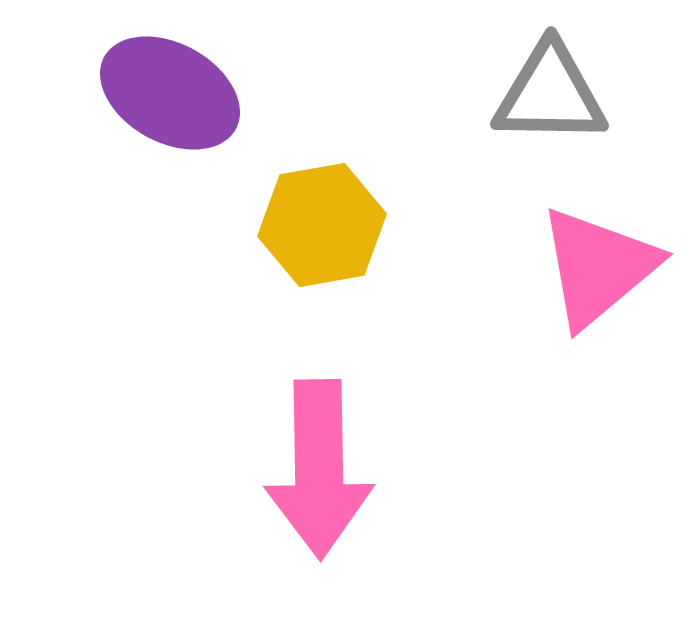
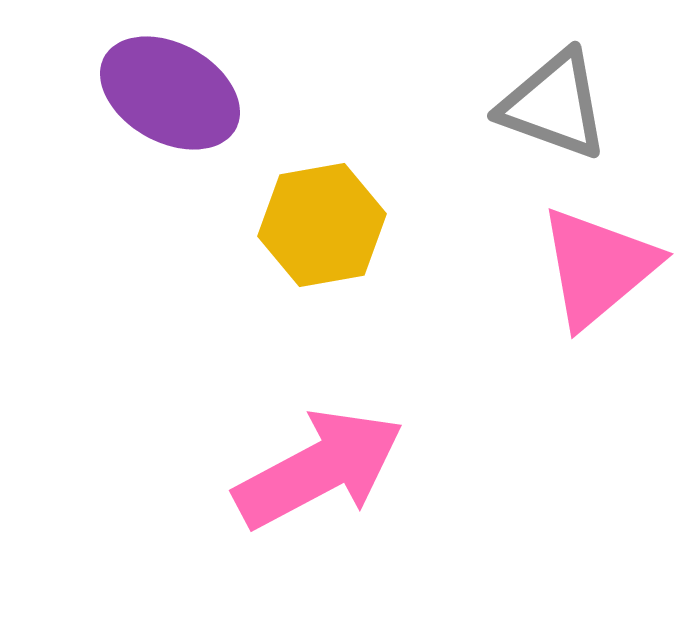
gray triangle: moved 4 px right, 11 px down; rotated 19 degrees clockwise
pink arrow: rotated 117 degrees counterclockwise
